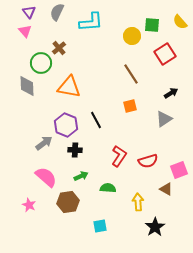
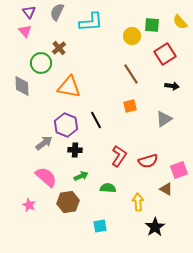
gray diamond: moved 5 px left
black arrow: moved 1 px right, 7 px up; rotated 40 degrees clockwise
